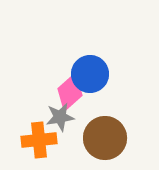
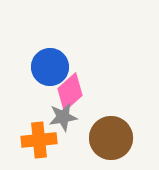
blue circle: moved 40 px left, 7 px up
gray star: moved 3 px right
brown circle: moved 6 px right
